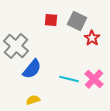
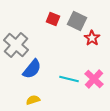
red square: moved 2 px right, 1 px up; rotated 16 degrees clockwise
gray cross: moved 1 px up
